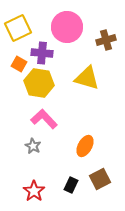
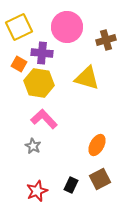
yellow square: moved 1 px right, 1 px up
orange ellipse: moved 12 px right, 1 px up
red star: moved 3 px right; rotated 15 degrees clockwise
